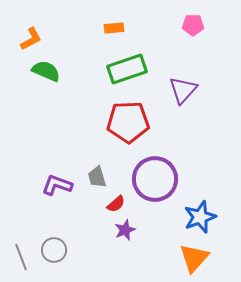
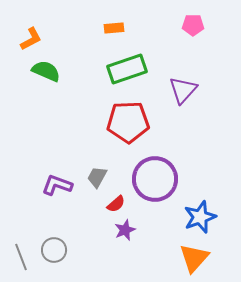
gray trapezoid: rotated 45 degrees clockwise
